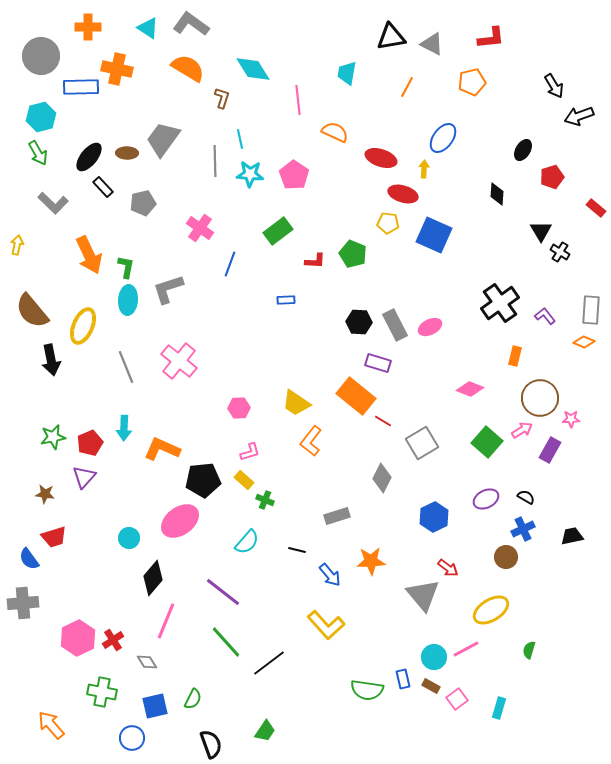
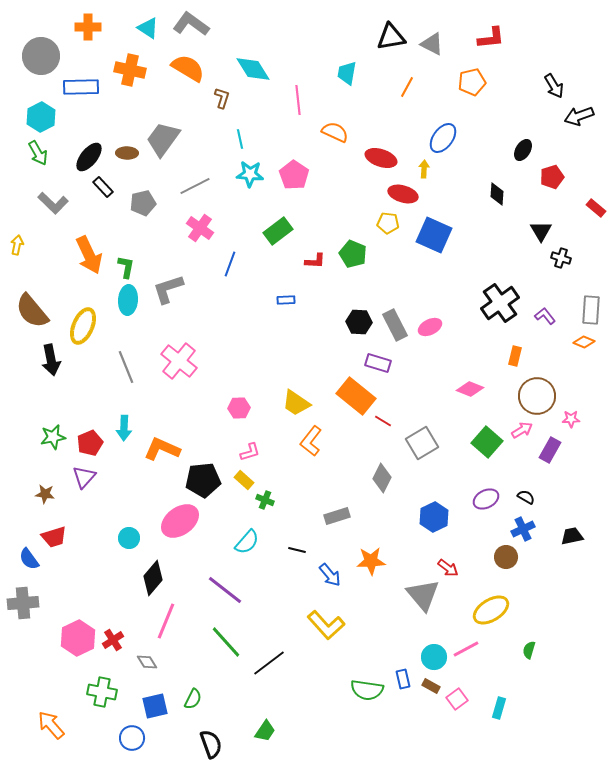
orange cross at (117, 69): moved 13 px right, 1 px down
cyan hexagon at (41, 117): rotated 12 degrees counterclockwise
gray line at (215, 161): moved 20 px left, 25 px down; rotated 64 degrees clockwise
black cross at (560, 252): moved 1 px right, 6 px down; rotated 12 degrees counterclockwise
brown circle at (540, 398): moved 3 px left, 2 px up
purple line at (223, 592): moved 2 px right, 2 px up
